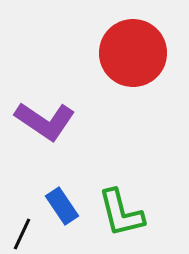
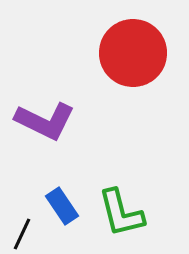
purple L-shape: rotated 8 degrees counterclockwise
